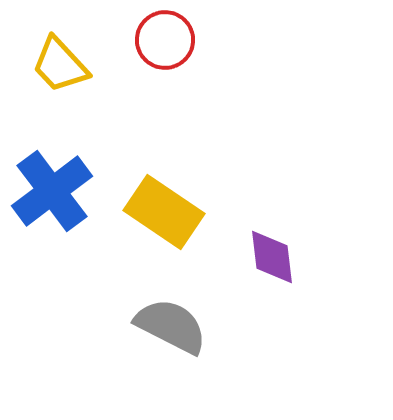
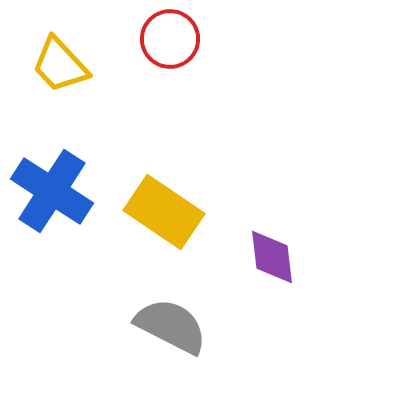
red circle: moved 5 px right, 1 px up
blue cross: rotated 20 degrees counterclockwise
